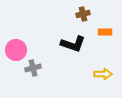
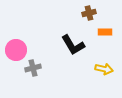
brown cross: moved 6 px right, 1 px up
black L-shape: moved 1 px down; rotated 40 degrees clockwise
yellow arrow: moved 1 px right, 5 px up; rotated 12 degrees clockwise
